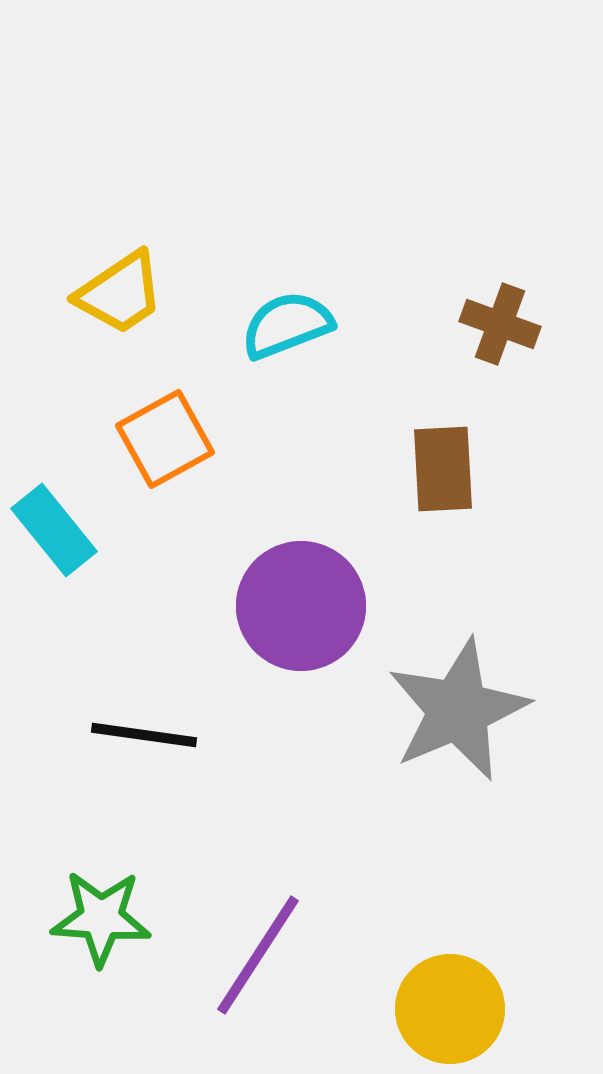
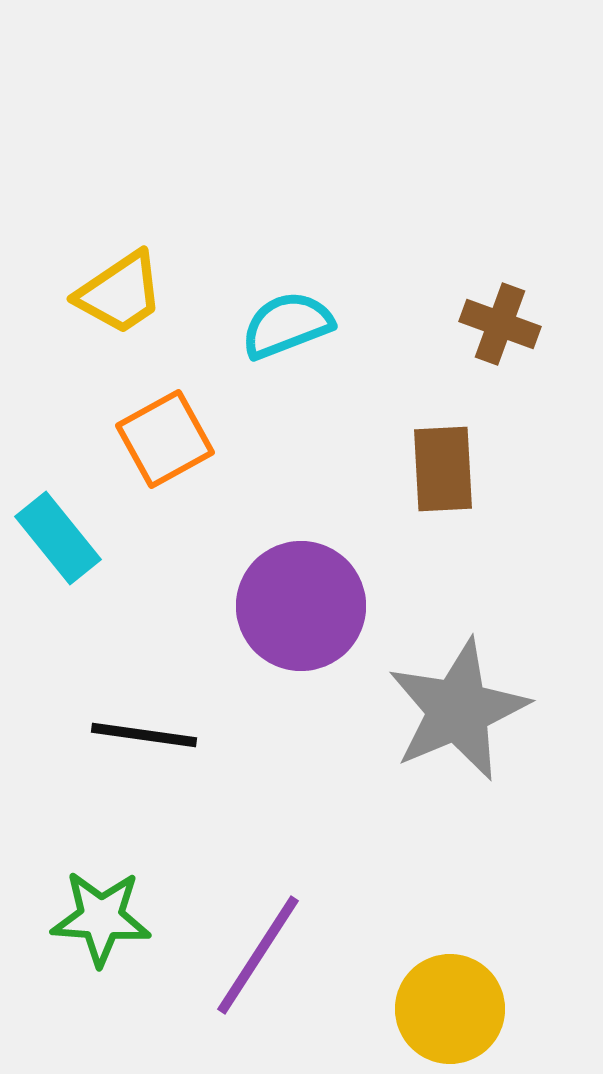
cyan rectangle: moved 4 px right, 8 px down
